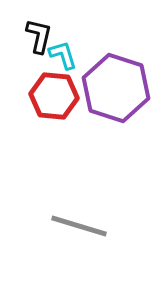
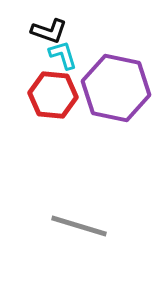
black L-shape: moved 10 px right, 5 px up; rotated 96 degrees clockwise
purple hexagon: rotated 6 degrees counterclockwise
red hexagon: moved 1 px left, 1 px up
